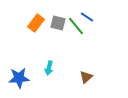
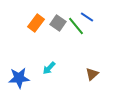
gray square: rotated 21 degrees clockwise
cyan arrow: rotated 32 degrees clockwise
brown triangle: moved 6 px right, 3 px up
